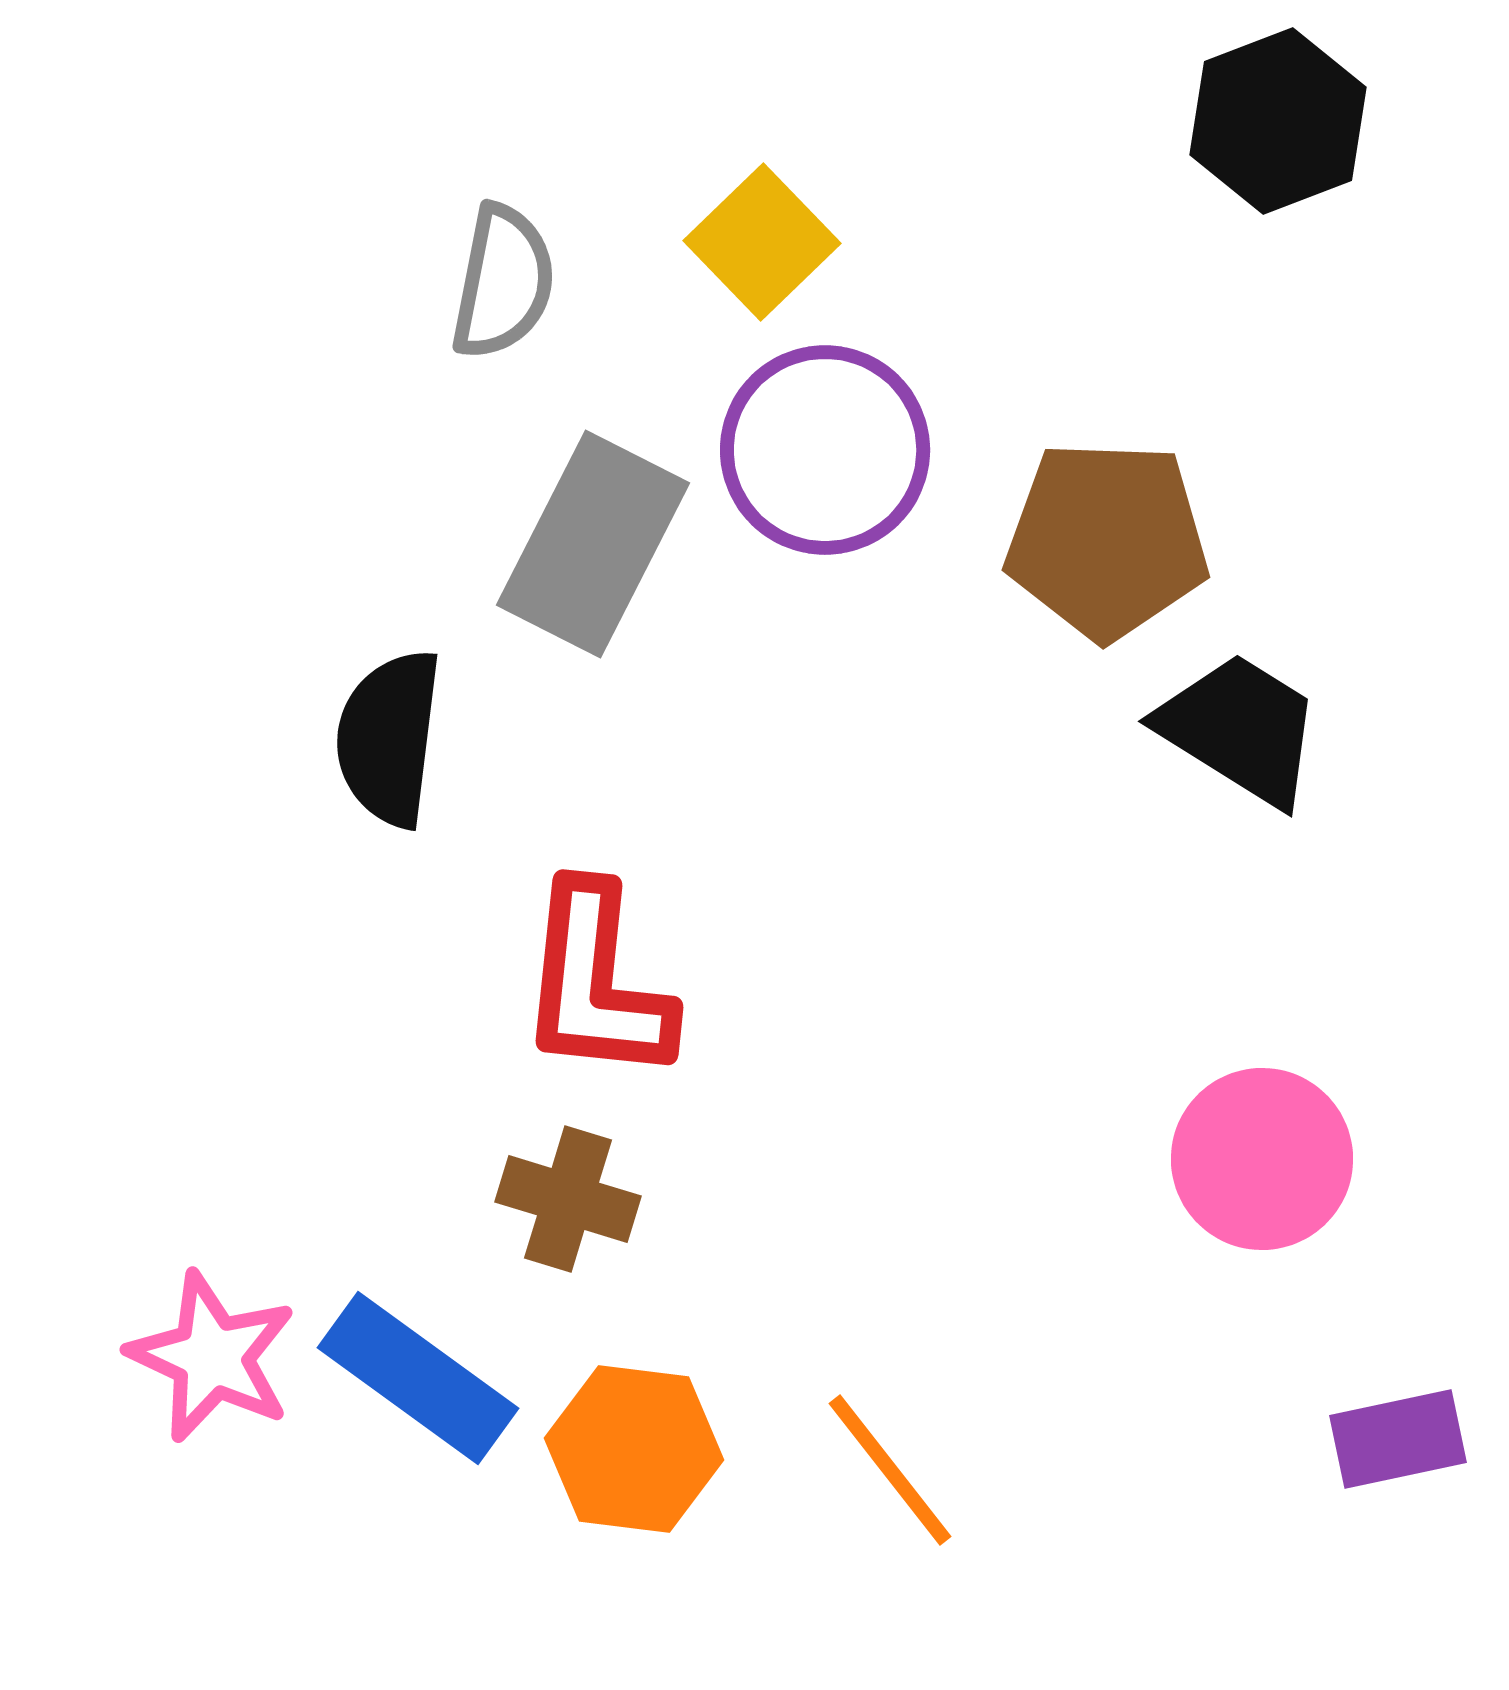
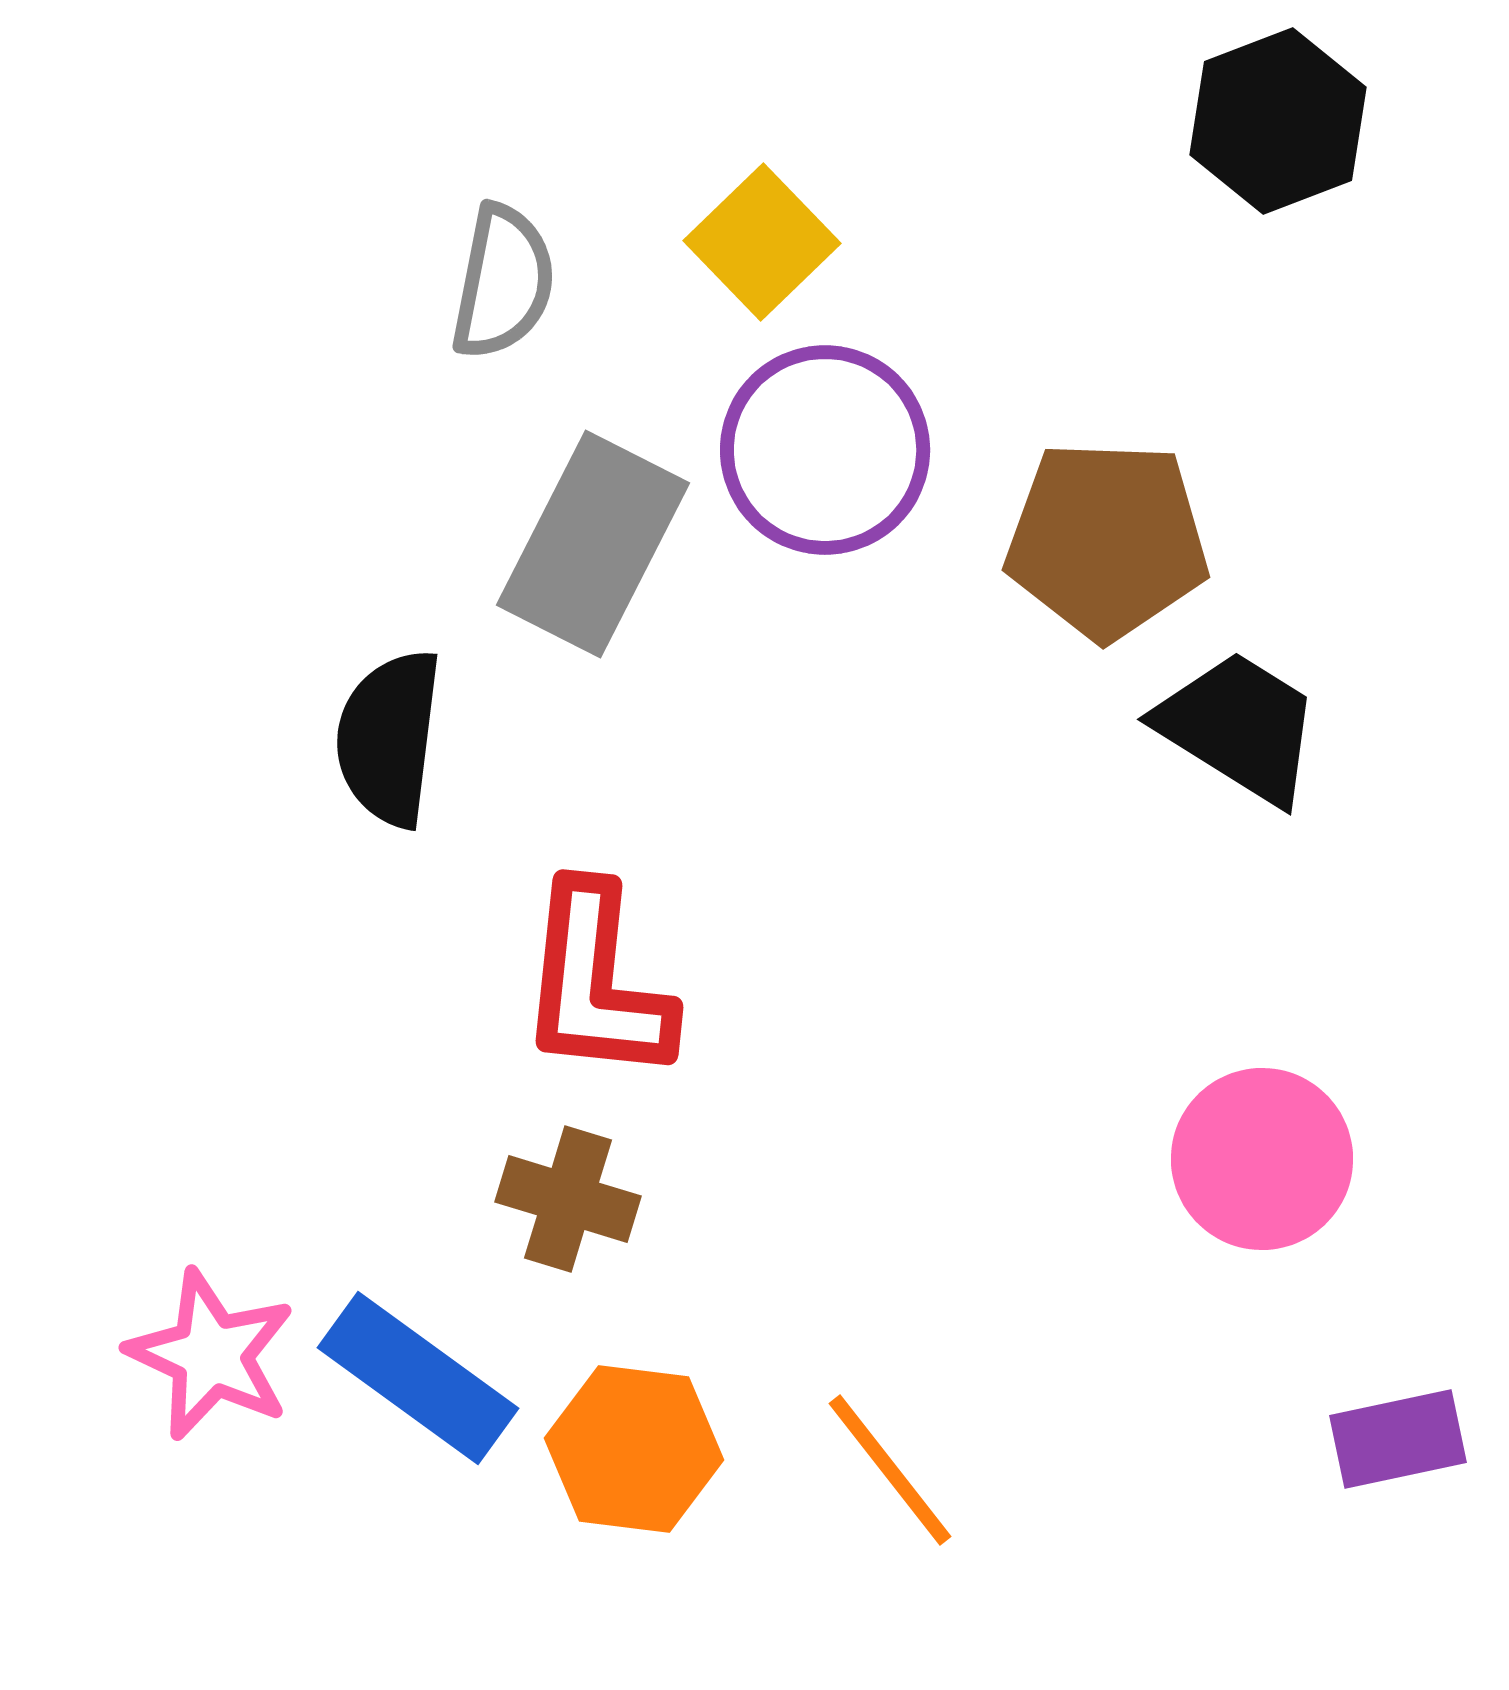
black trapezoid: moved 1 px left, 2 px up
pink star: moved 1 px left, 2 px up
